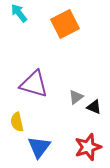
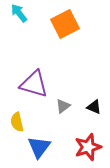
gray triangle: moved 13 px left, 9 px down
